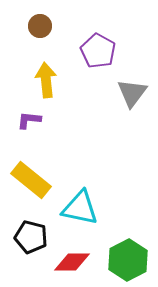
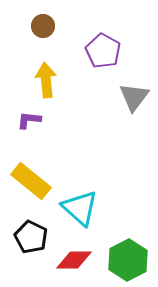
brown circle: moved 3 px right
purple pentagon: moved 5 px right
gray triangle: moved 2 px right, 4 px down
yellow rectangle: moved 1 px down
cyan triangle: rotated 30 degrees clockwise
black pentagon: rotated 12 degrees clockwise
red diamond: moved 2 px right, 2 px up
